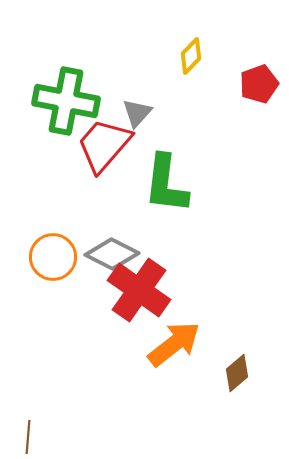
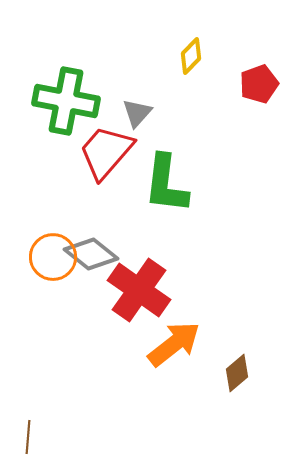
red trapezoid: moved 2 px right, 7 px down
gray diamond: moved 21 px left; rotated 12 degrees clockwise
